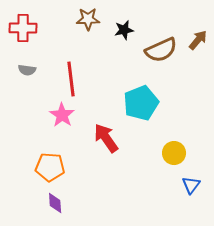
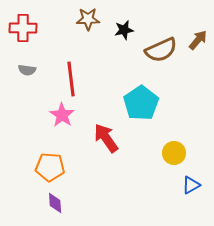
cyan pentagon: rotated 12 degrees counterclockwise
blue triangle: rotated 24 degrees clockwise
